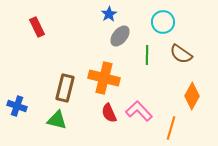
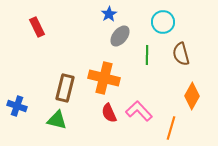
brown semicircle: rotated 40 degrees clockwise
